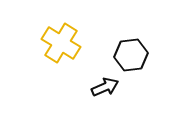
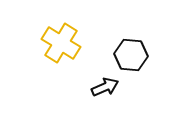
black hexagon: rotated 12 degrees clockwise
